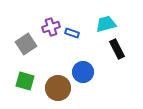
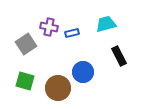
purple cross: moved 2 px left; rotated 30 degrees clockwise
blue rectangle: rotated 32 degrees counterclockwise
black rectangle: moved 2 px right, 7 px down
